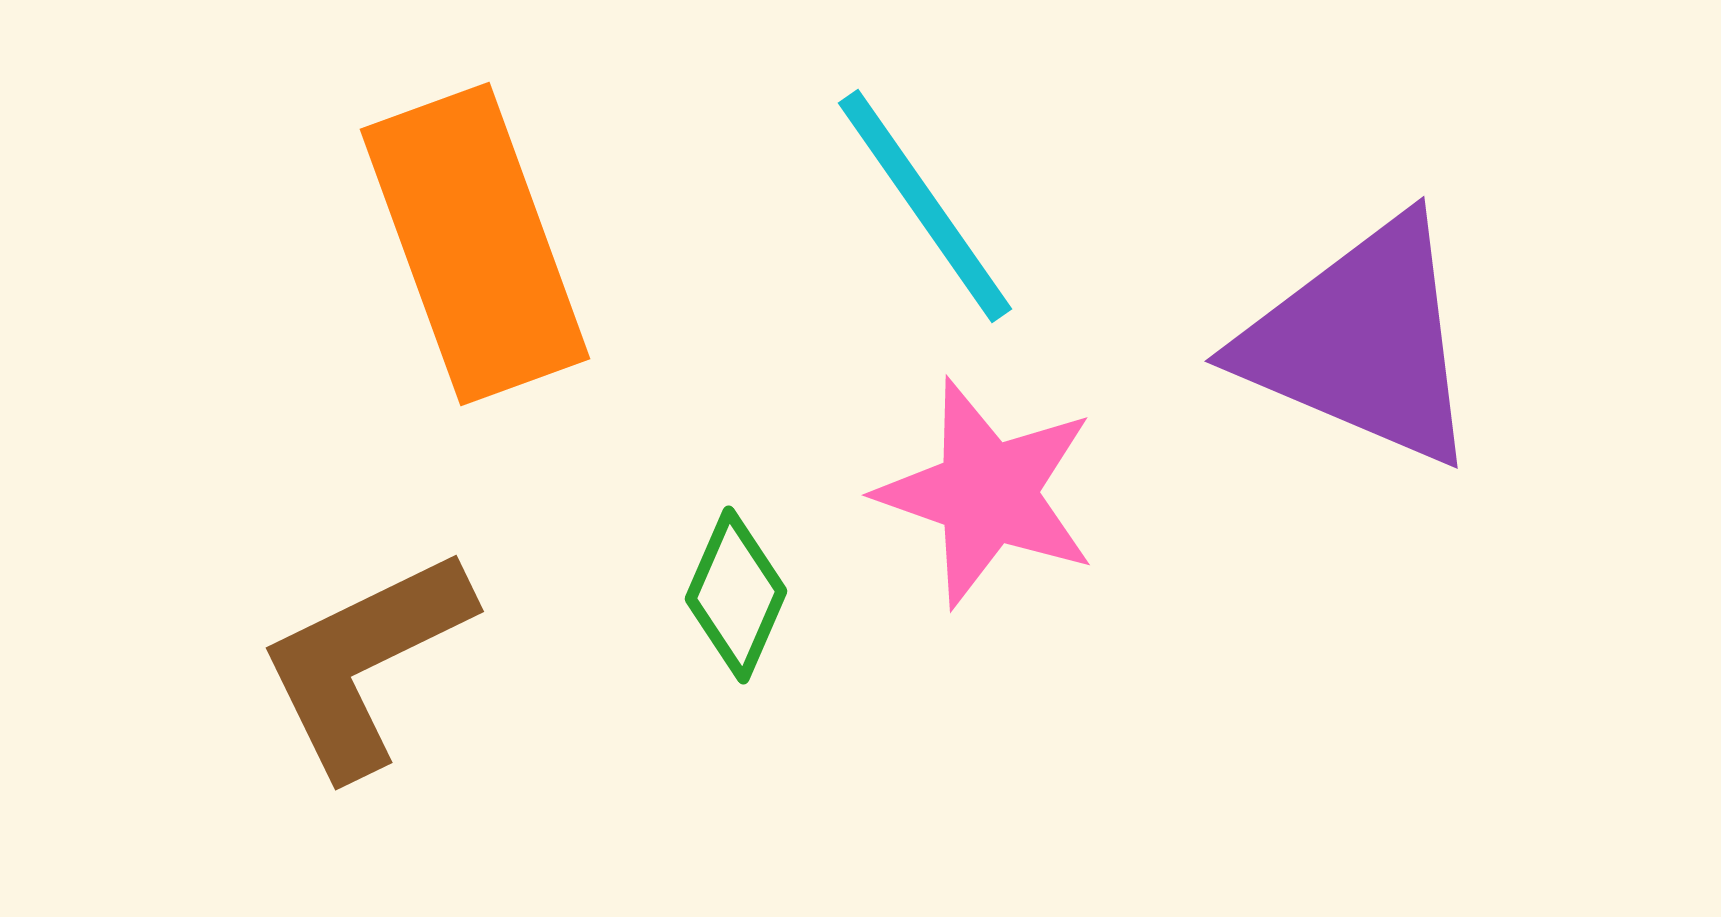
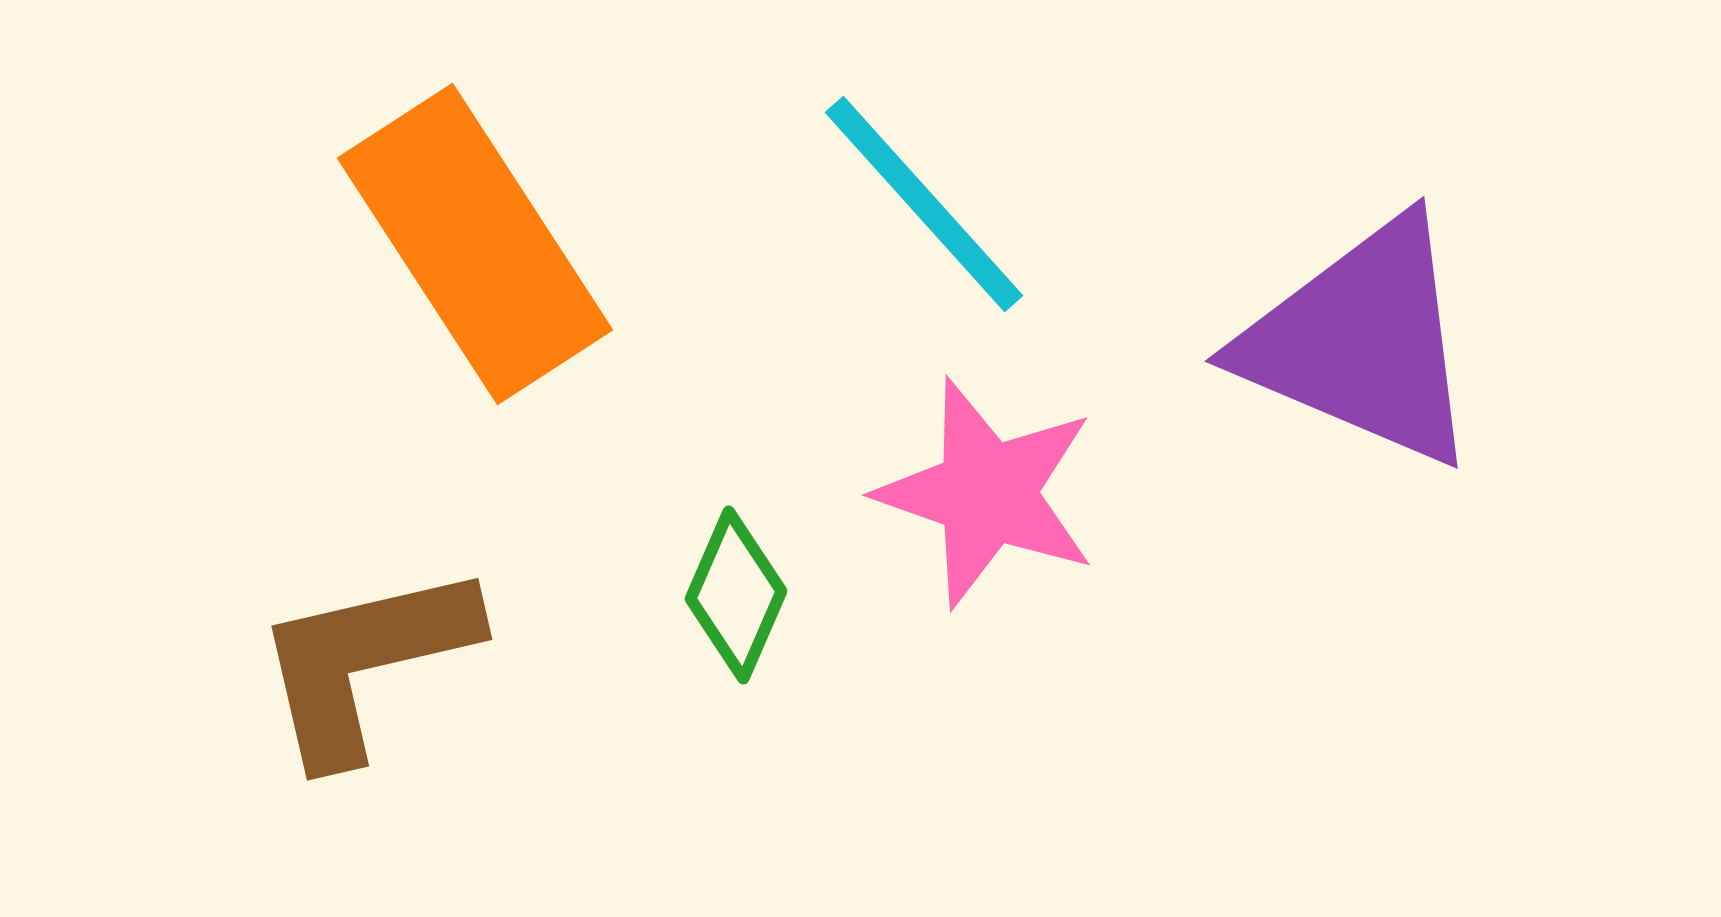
cyan line: moved 1 px left, 2 px up; rotated 7 degrees counterclockwise
orange rectangle: rotated 13 degrees counterclockwise
brown L-shape: rotated 13 degrees clockwise
